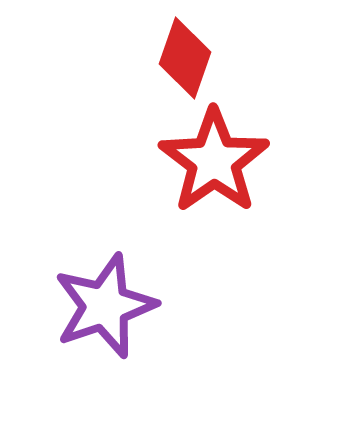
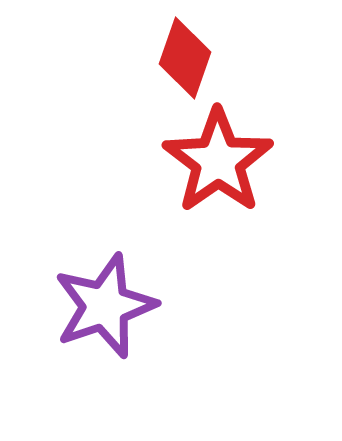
red star: moved 4 px right
